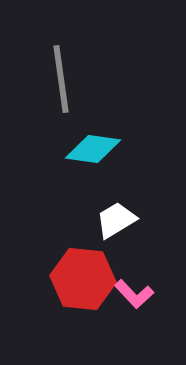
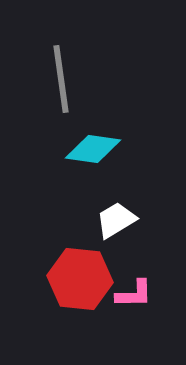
red hexagon: moved 3 px left
pink L-shape: rotated 48 degrees counterclockwise
